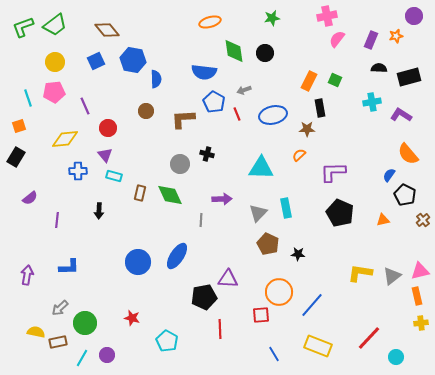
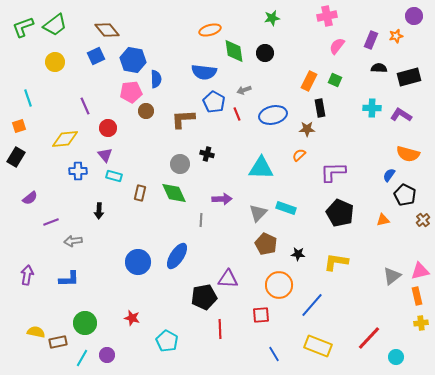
orange ellipse at (210, 22): moved 8 px down
pink semicircle at (337, 39): moved 7 px down
blue square at (96, 61): moved 5 px up
pink pentagon at (54, 92): moved 77 px right
cyan cross at (372, 102): moved 6 px down; rotated 12 degrees clockwise
orange semicircle at (408, 154): rotated 35 degrees counterclockwise
green diamond at (170, 195): moved 4 px right, 2 px up
cyan rectangle at (286, 208): rotated 60 degrees counterclockwise
purple line at (57, 220): moved 6 px left, 2 px down; rotated 63 degrees clockwise
brown pentagon at (268, 244): moved 2 px left
blue L-shape at (69, 267): moved 12 px down
yellow L-shape at (360, 273): moved 24 px left, 11 px up
orange circle at (279, 292): moved 7 px up
gray arrow at (60, 308): moved 13 px right, 67 px up; rotated 36 degrees clockwise
